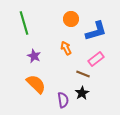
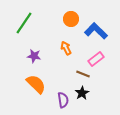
green line: rotated 50 degrees clockwise
blue L-shape: rotated 120 degrees counterclockwise
purple star: rotated 16 degrees counterclockwise
